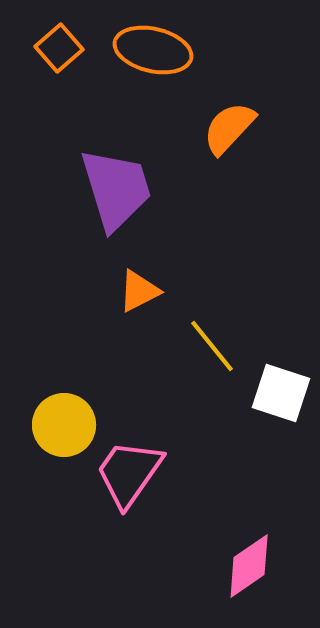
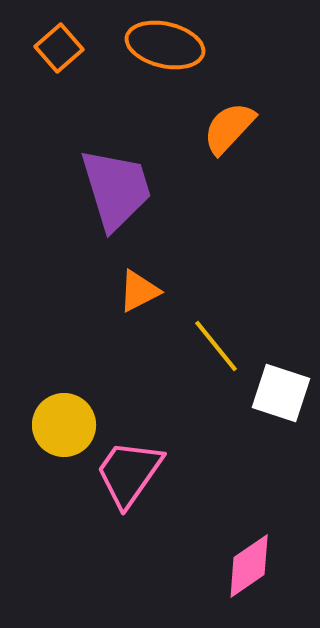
orange ellipse: moved 12 px right, 5 px up
yellow line: moved 4 px right
